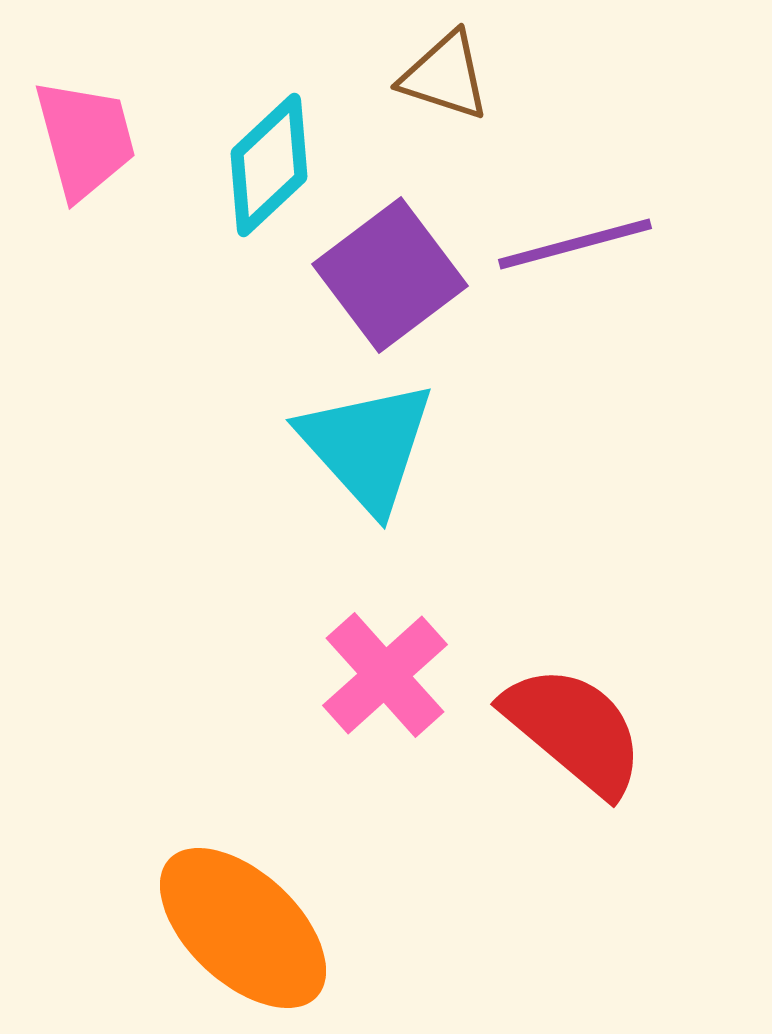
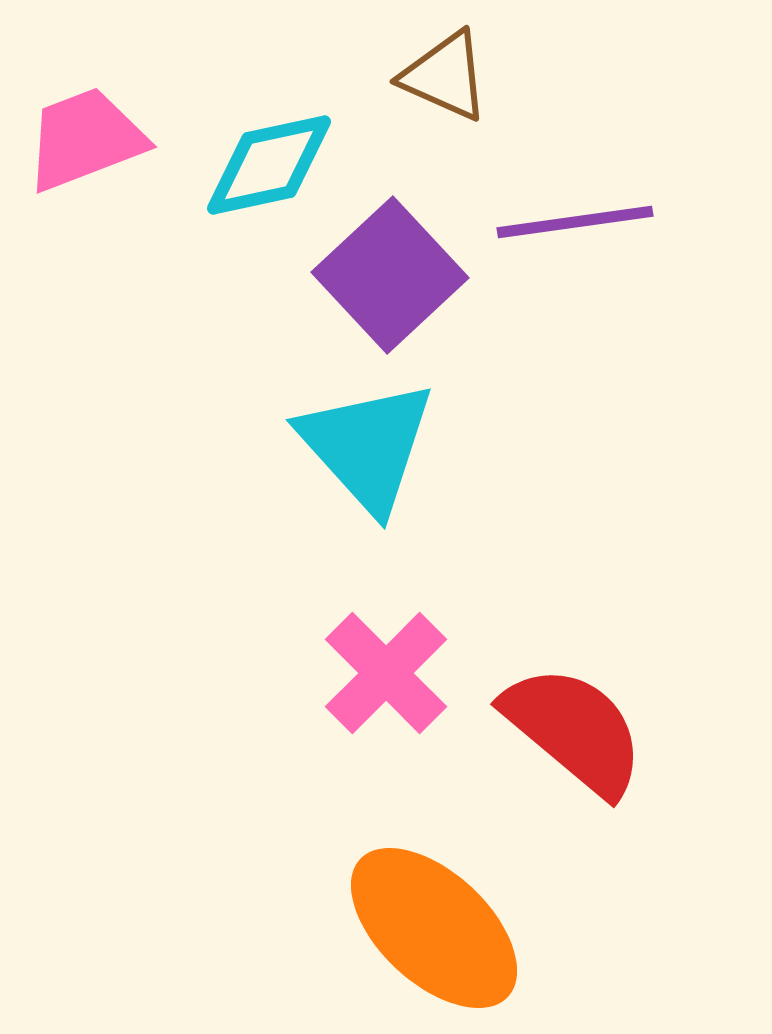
brown triangle: rotated 6 degrees clockwise
pink trapezoid: rotated 96 degrees counterclockwise
cyan diamond: rotated 31 degrees clockwise
purple line: moved 22 px up; rotated 7 degrees clockwise
purple square: rotated 6 degrees counterclockwise
pink cross: moved 1 px right, 2 px up; rotated 3 degrees counterclockwise
orange ellipse: moved 191 px right
